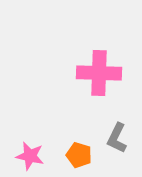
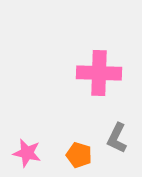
pink star: moved 3 px left, 3 px up
